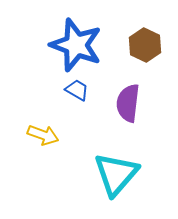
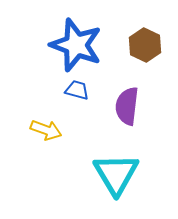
blue trapezoid: rotated 15 degrees counterclockwise
purple semicircle: moved 1 px left, 3 px down
yellow arrow: moved 3 px right, 5 px up
cyan triangle: rotated 12 degrees counterclockwise
